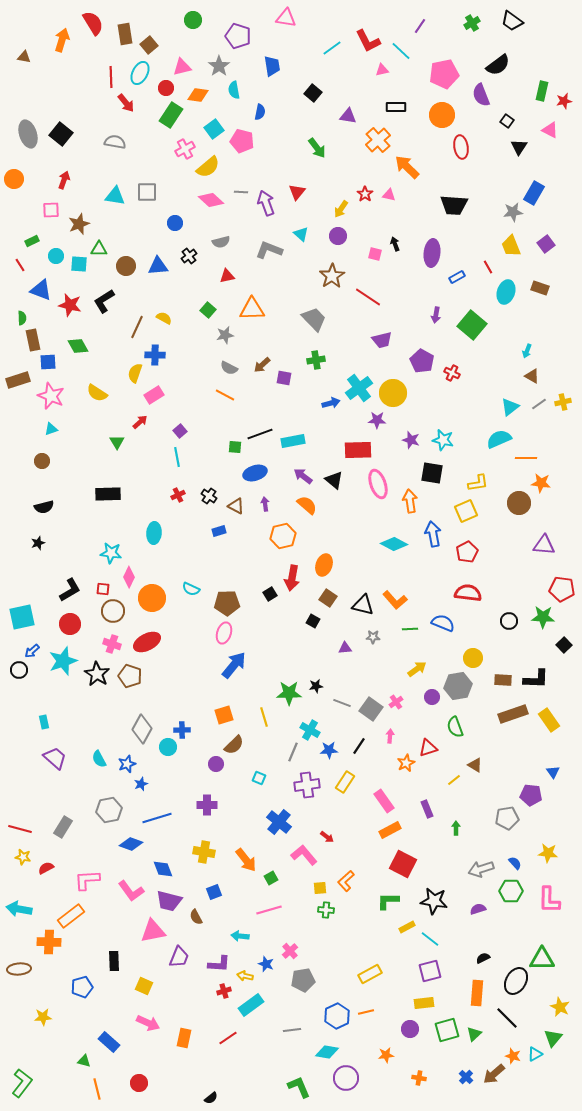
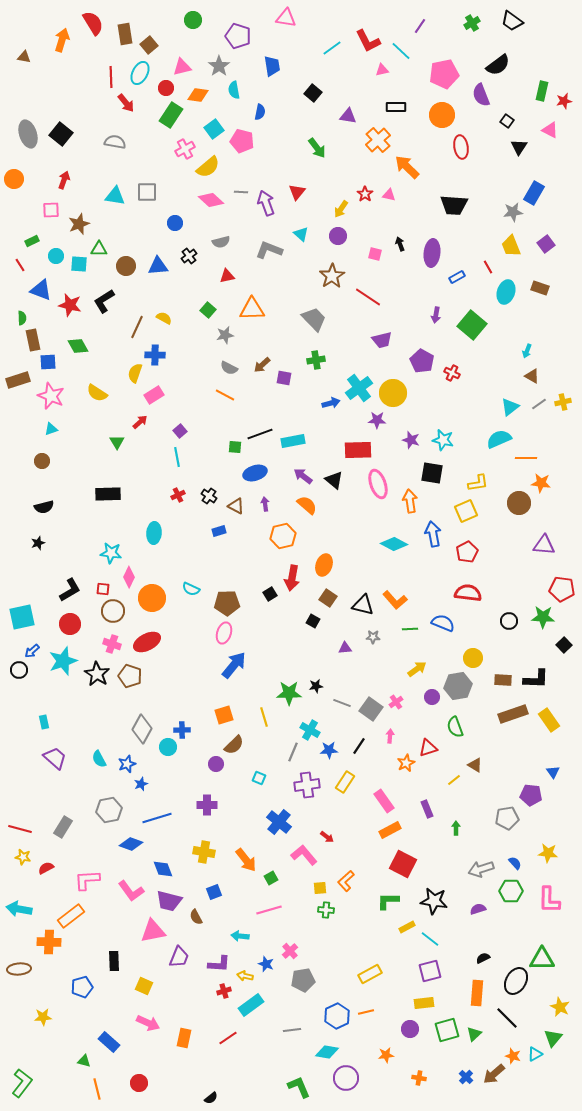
black arrow at (395, 244): moved 5 px right
